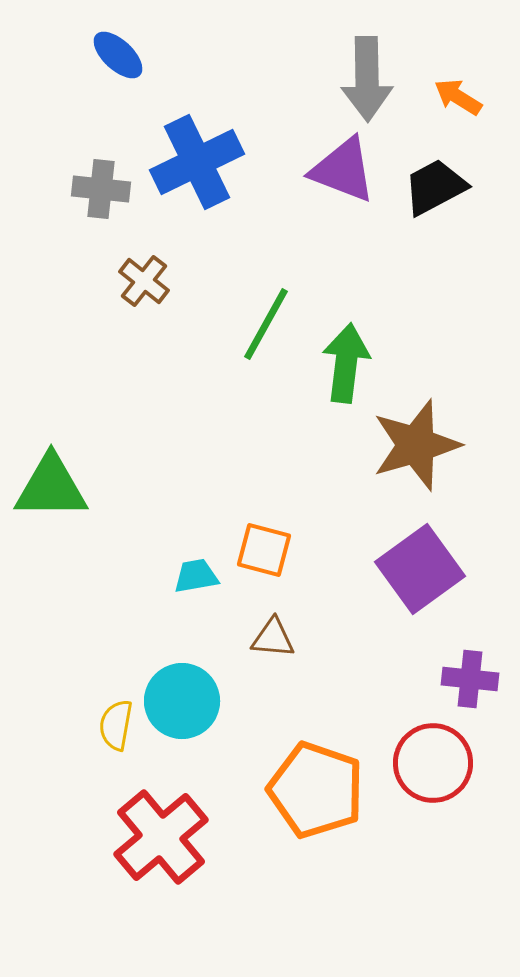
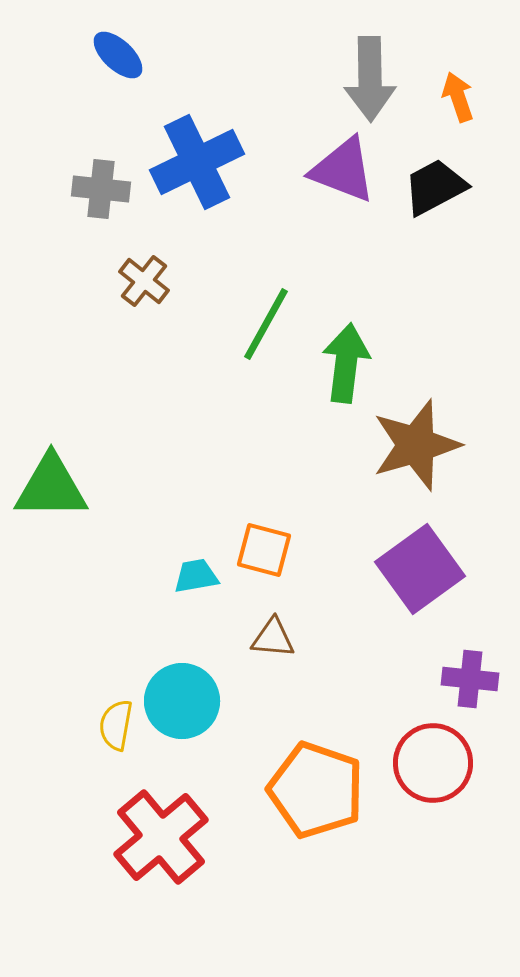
gray arrow: moved 3 px right
orange arrow: rotated 39 degrees clockwise
